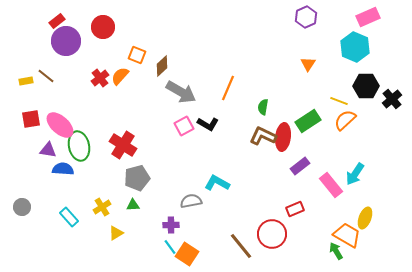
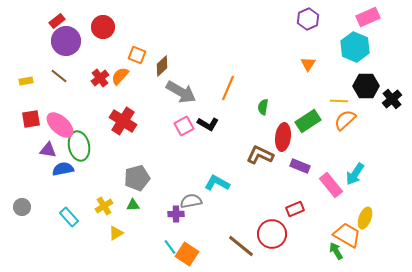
purple hexagon at (306, 17): moved 2 px right, 2 px down
brown line at (46, 76): moved 13 px right
yellow line at (339, 101): rotated 18 degrees counterclockwise
brown L-shape at (263, 136): moved 3 px left, 19 px down
red cross at (123, 145): moved 24 px up
purple rectangle at (300, 166): rotated 60 degrees clockwise
blue semicircle at (63, 169): rotated 15 degrees counterclockwise
yellow cross at (102, 207): moved 2 px right, 1 px up
purple cross at (171, 225): moved 5 px right, 11 px up
brown line at (241, 246): rotated 12 degrees counterclockwise
